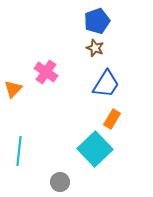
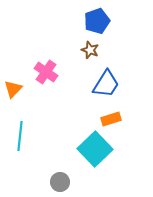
brown star: moved 5 px left, 2 px down
orange rectangle: moved 1 px left; rotated 42 degrees clockwise
cyan line: moved 1 px right, 15 px up
